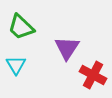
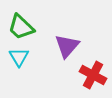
purple triangle: moved 2 px up; rotated 8 degrees clockwise
cyan triangle: moved 3 px right, 8 px up
